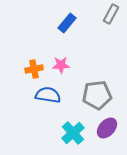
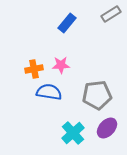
gray rectangle: rotated 30 degrees clockwise
blue semicircle: moved 1 px right, 3 px up
